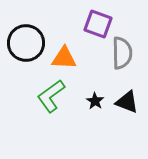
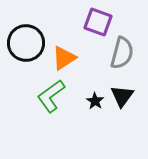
purple square: moved 2 px up
gray semicircle: rotated 16 degrees clockwise
orange triangle: rotated 36 degrees counterclockwise
black triangle: moved 5 px left, 6 px up; rotated 45 degrees clockwise
